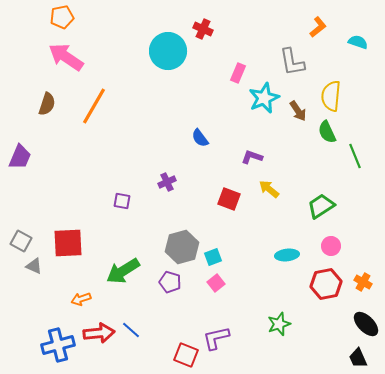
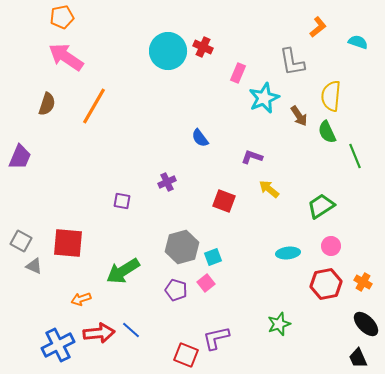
red cross at (203, 29): moved 18 px down
brown arrow at (298, 111): moved 1 px right, 5 px down
red square at (229, 199): moved 5 px left, 2 px down
red square at (68, 243): rotated 8 degrees clockwise
cyan ellipse at (287, 255): moved 1 px right, 2 px up
purple pentagon at (170, 282): moved 6 px right, 8 px down
pink square at (216, 283): moved 10 px left
blue cross at (58, 345): rotated 12 degrees counterclockwise
